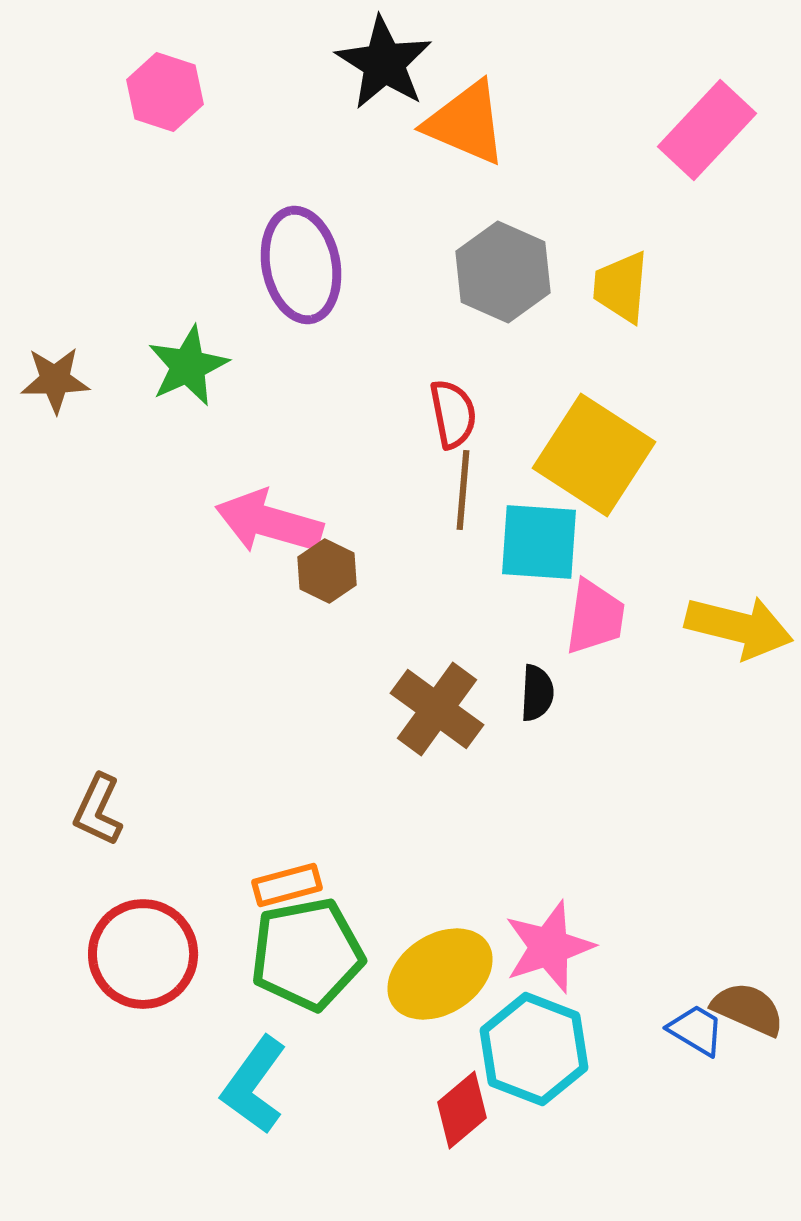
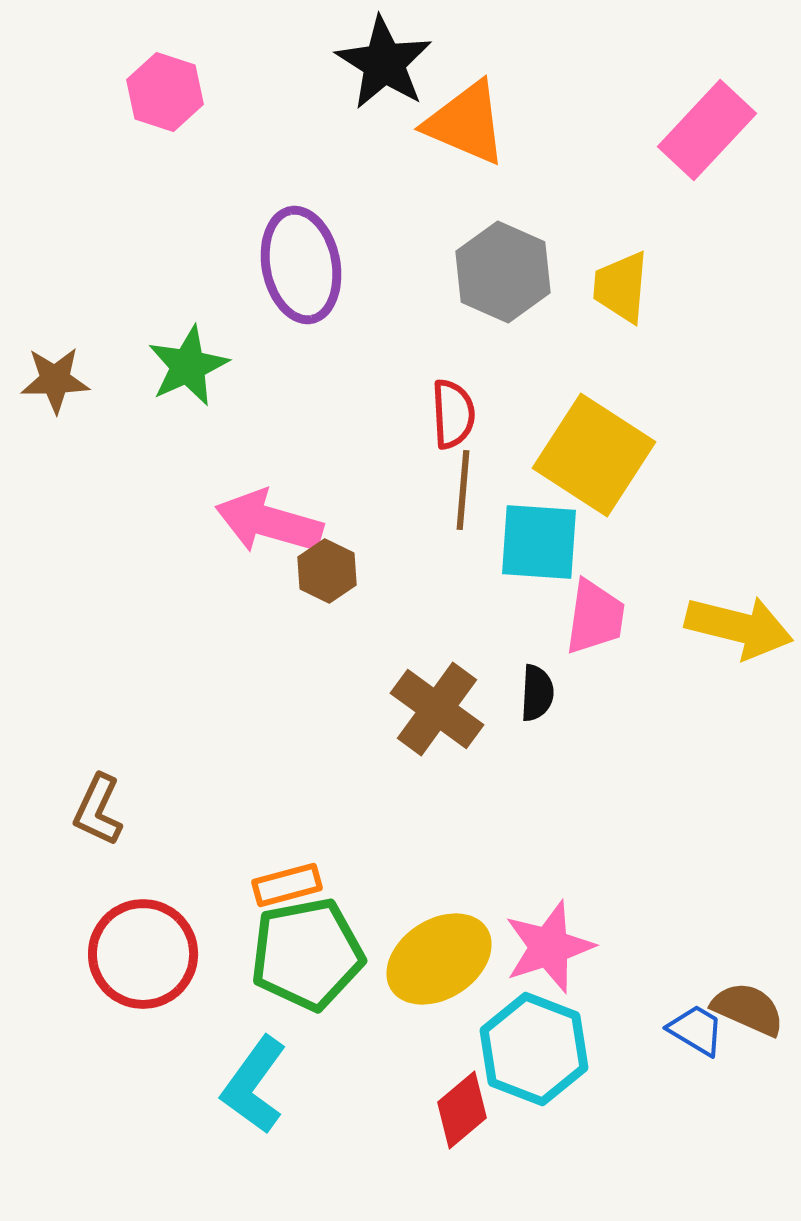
red semicircle: rotated 8 degrees clockwise
yellow ellipse: moved 1 px left, 15 px up
